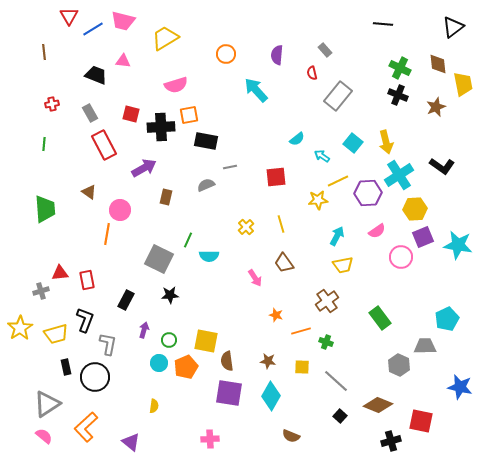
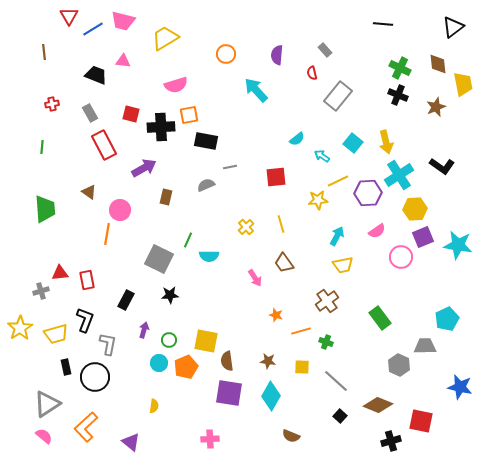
green line at (44, 144): moved 2 px left, 3 px down
